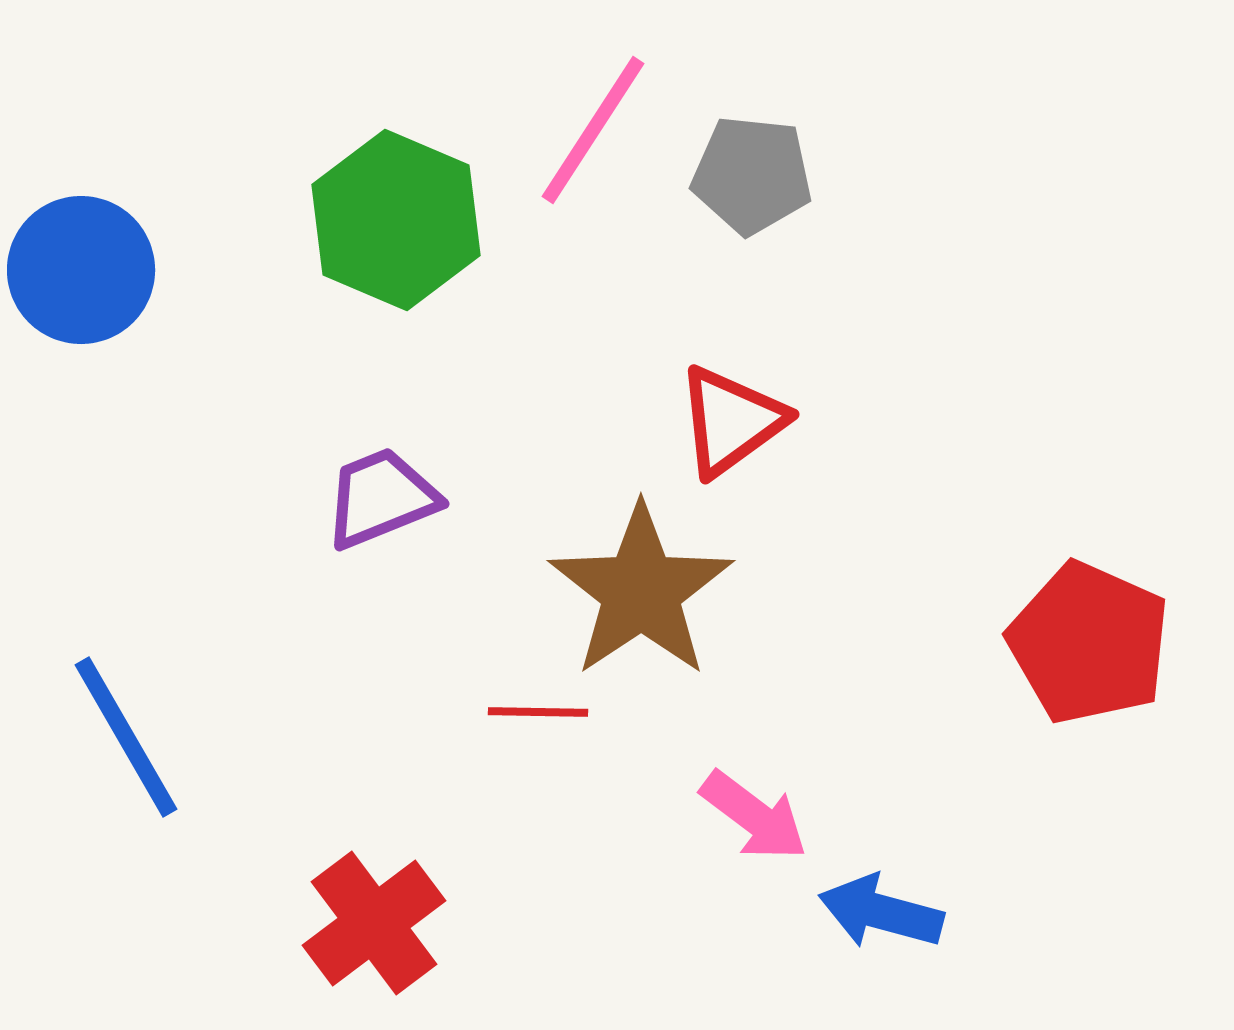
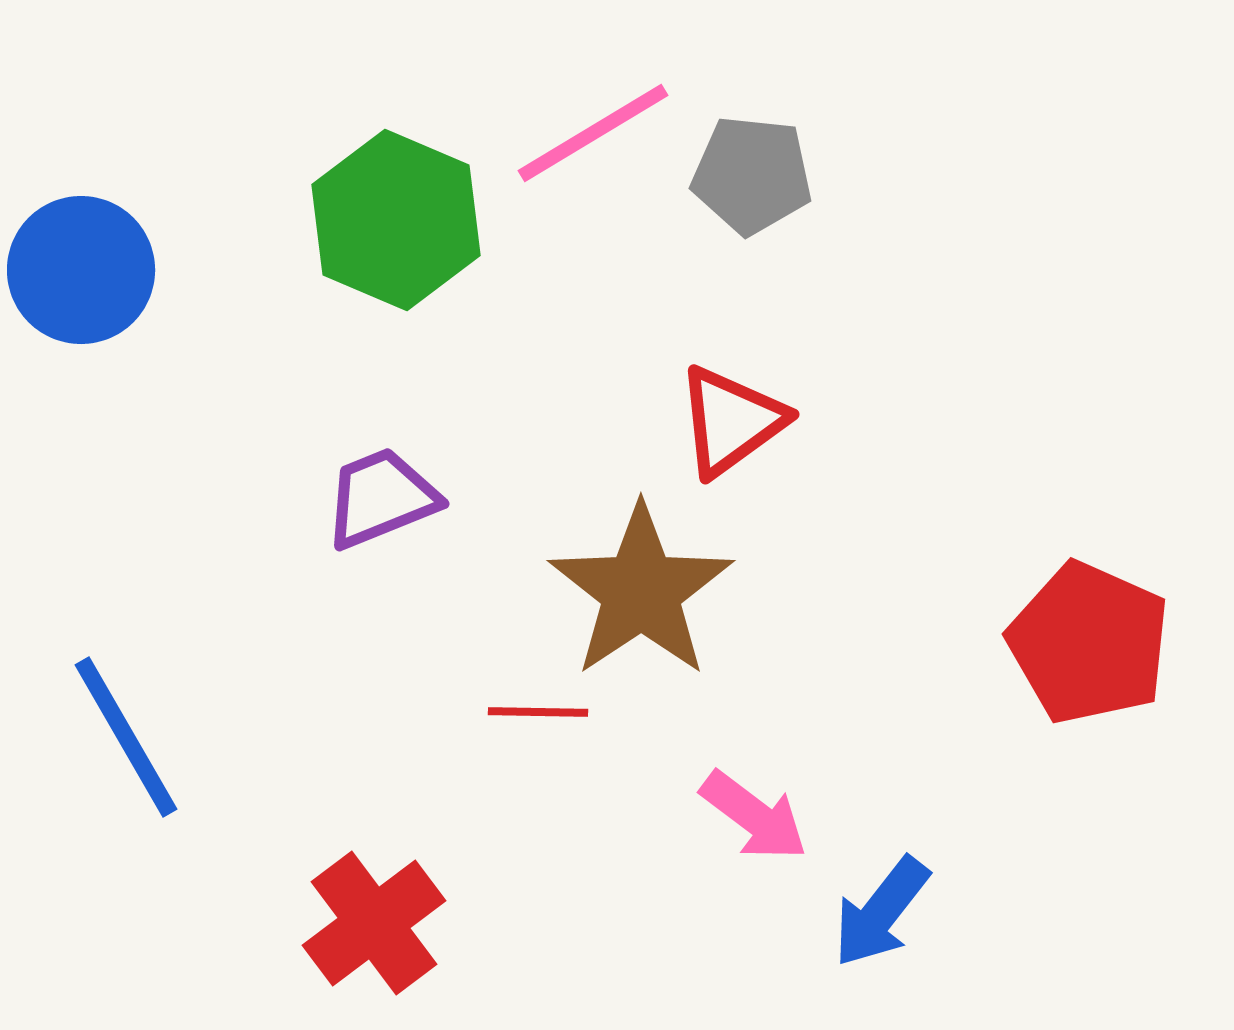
pink line: moved 3 px down; rotated 26 degrees clockwise
blue arrow: rotated 67 degrees counterclockwise
